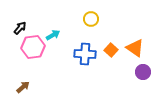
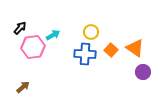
yellow circle: moved 13 px down
